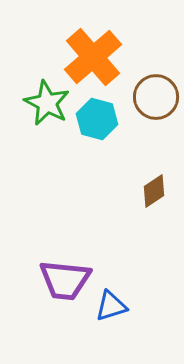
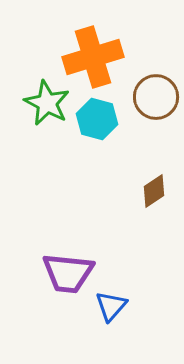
orange cross: rotated 24 degrees clockwise
purple trapezoid: moved 3 px right, 7 px up
blue triangle: rotated 32 degrees counterclockwise
